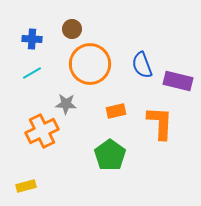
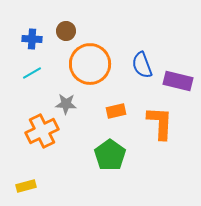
brown circle: moved 6 px left, 2 px down
